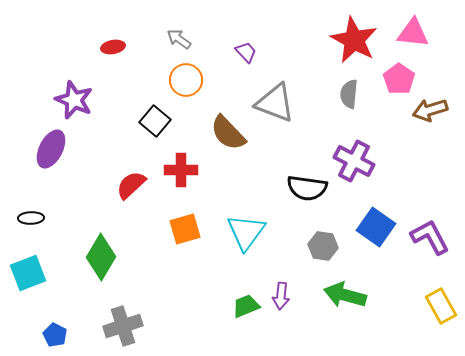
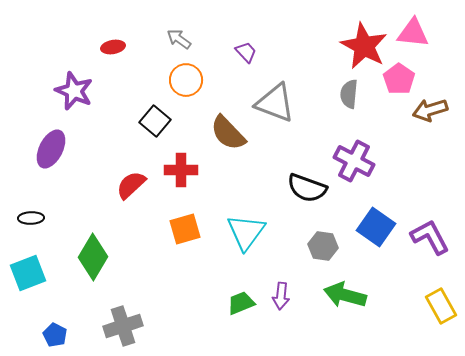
red star: moved 10 px right, 6 px down
purple star: moved 9 px up
black semicircle: rotated 12 degrees clockwise
green diamond: moved 8 px left
green trapezoid: moved 5 px left, 3 px up
